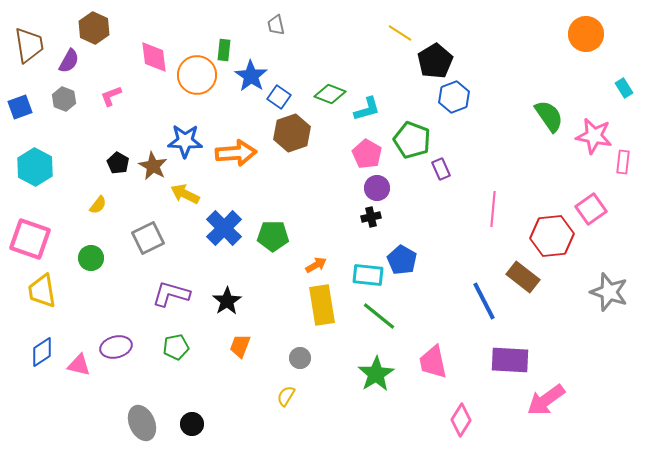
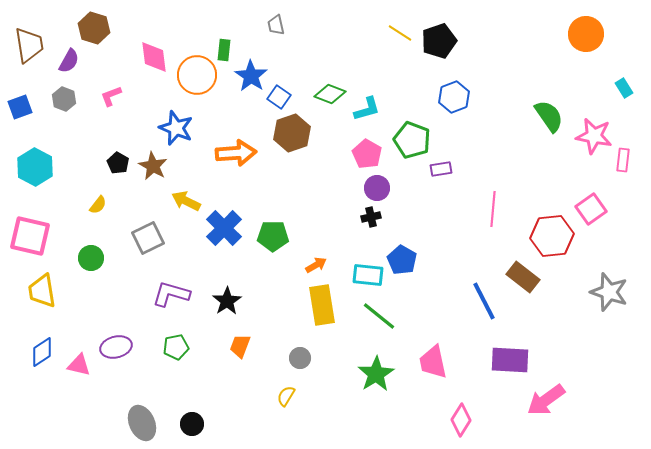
brown hexagon at (94, 28): rotated 8 degrees counterclockwise
black pentagon at (435, 61): moved 4 px right, 20 px up; rotated 12 degrees clockwise
blue star at (185, 141): moved 9 px left, 13 px up; rotated 20 degrees clockwise
pink rectangle at (623, 162): moved 2 px up
purple rectangle at (441, 169): rotated 75 degrees counterclockwise
yellow arrow at (185, 194): moved 1 px right, 7 px down
pink square at (30, 239): moved 3 px up; rotated 6 degrees counterclockwise
